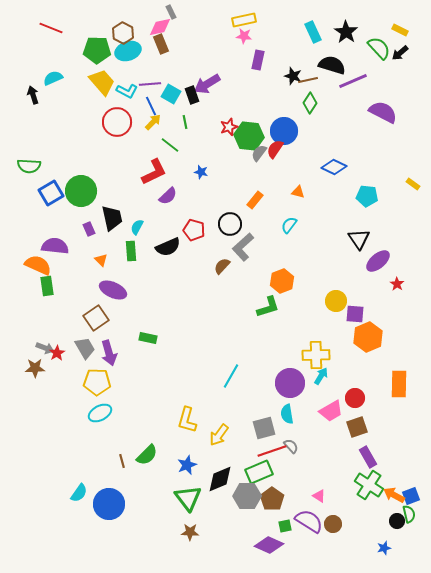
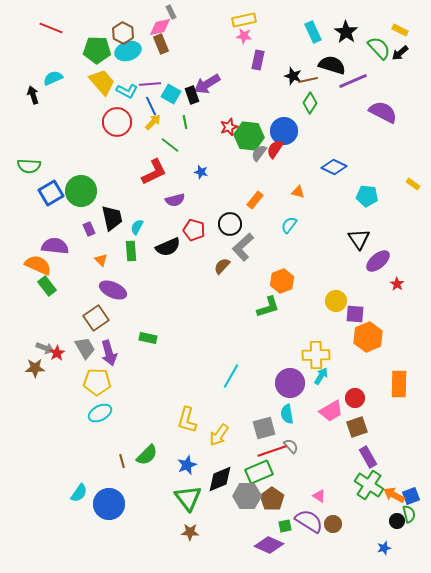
purple semicircle at (168, 196): moved 7 px right, 4 px down; rotated 30 degrees clockwise
green rectangle at (47, 286): rotated 30 degrees counterclockwise
